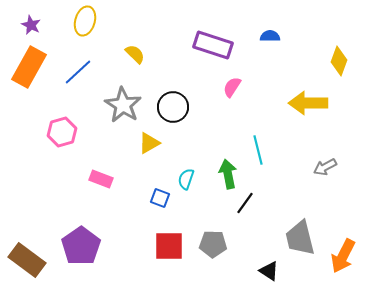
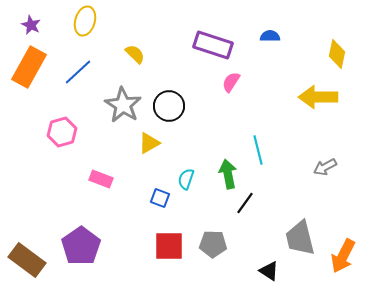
yellow diamond: moved 2 px left, 7 px up; rotated 8 degrees counterclockwise
pink semicircle: moved 1 px left, 5 px up
yellow arrow: moved 10 px right, 6 px up
black circle: moved 4 px left, 1 px up
